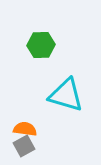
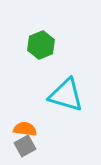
green hexagon: rotated 20 degrees counterclockwise
gray square: moved 1 px right
